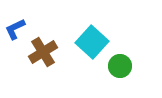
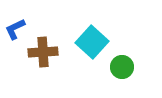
brown cross: rotated 28 degrees clockwise
green circle: moved 2 px right, 1 px down
